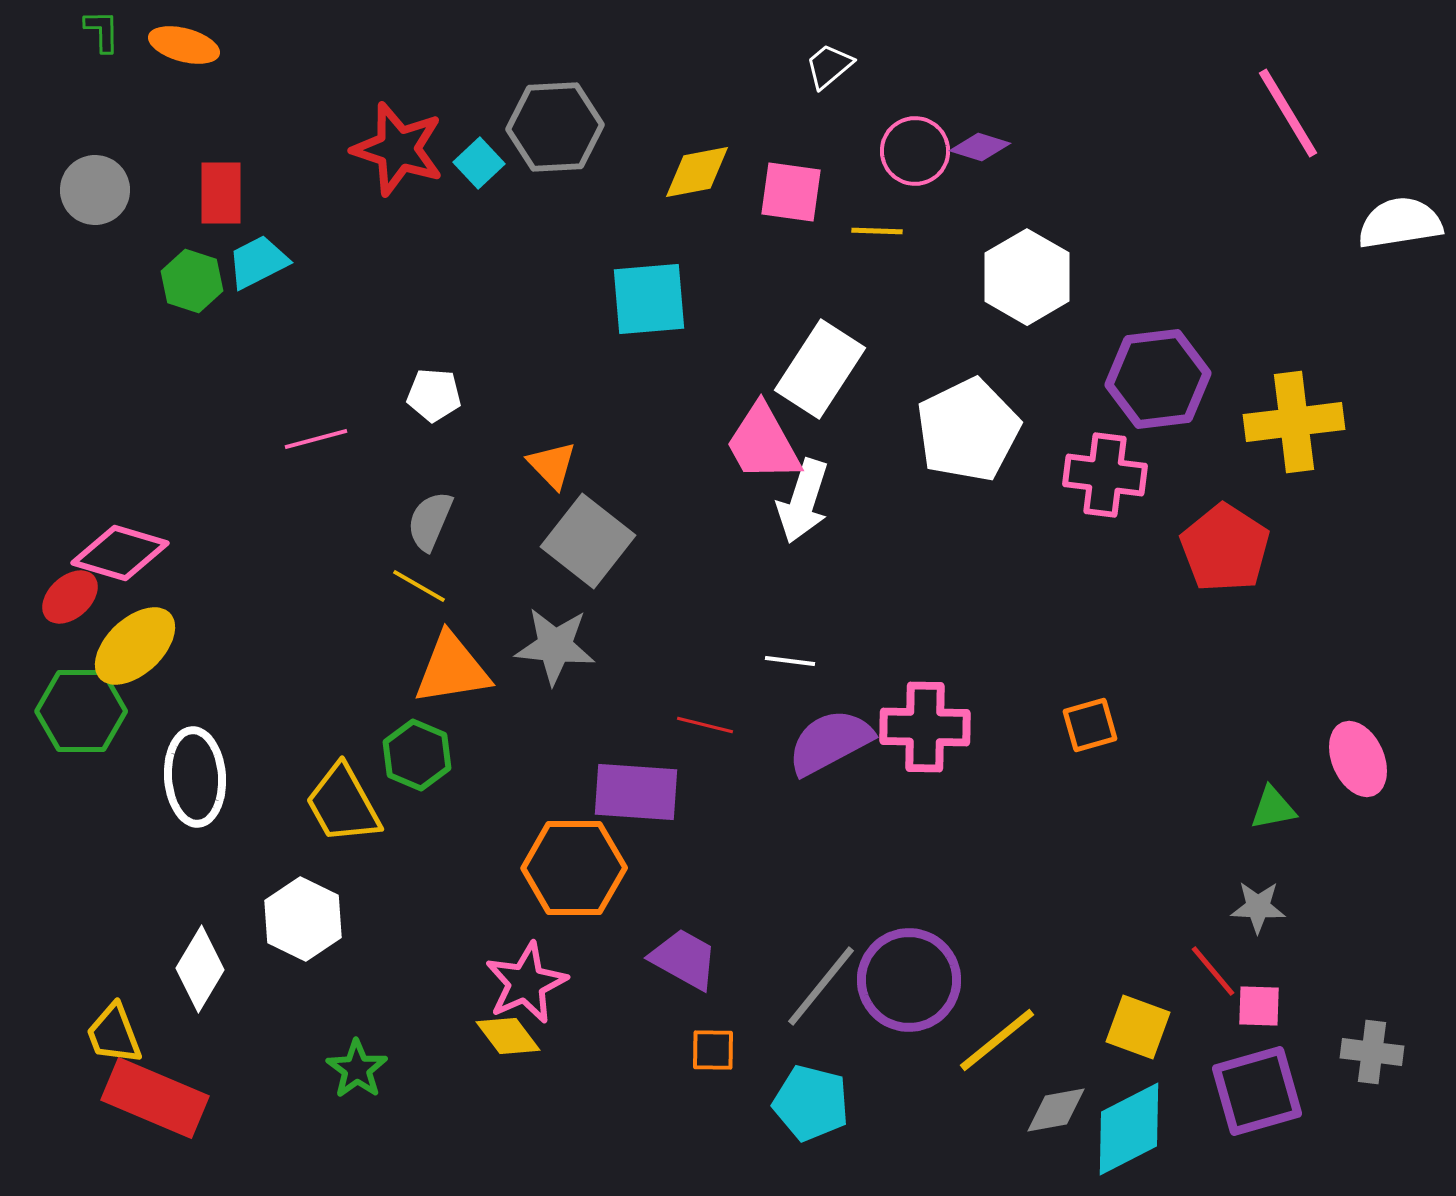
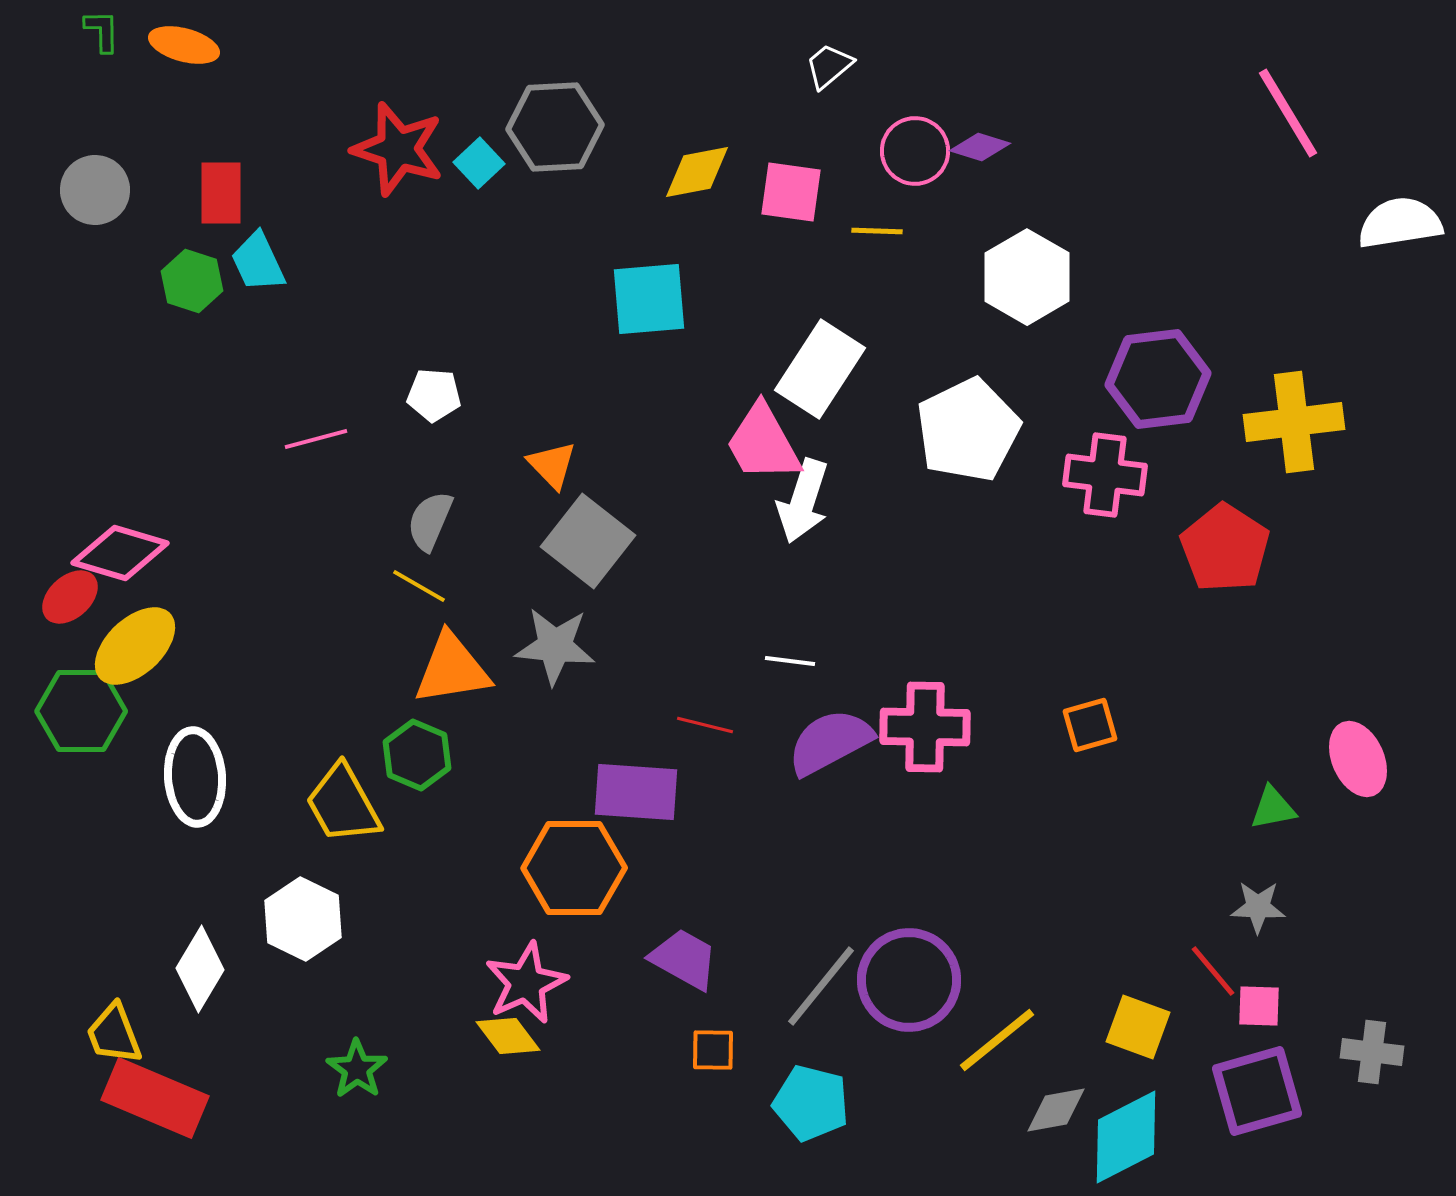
cyan trapezoid at (258, 262): rotated 88 degrees counterclockwise
cyan diamond at (1129, 1129): moved 3 px left, 8 px down
